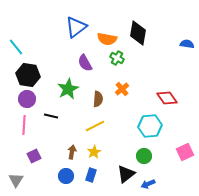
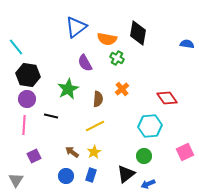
brown arrow: rotated 64 degrees counterclockwise
